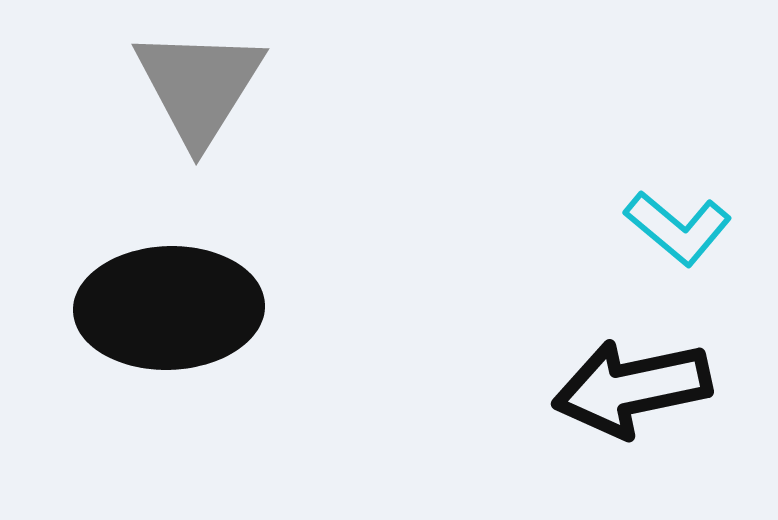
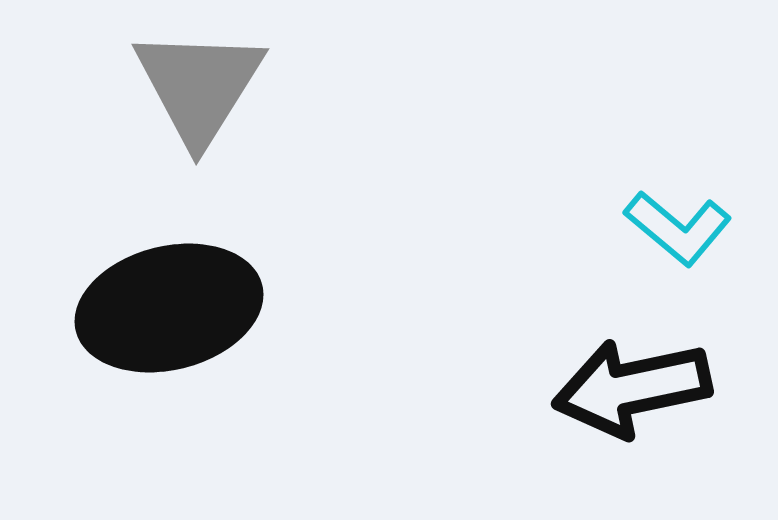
black ellipse: rotated 12 degrees counterclockwise
